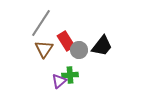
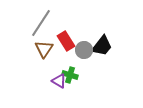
gray circle: moved 5 px right
green cross: rotated 21 degrees clockwise
purple triangle: rotated 49 degrees counterclockwise
